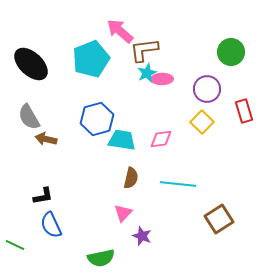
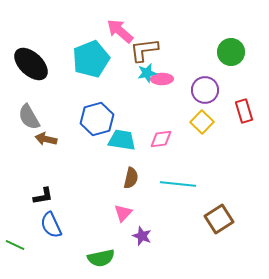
cyan star: rotated 12 degrees clockwise
purple circle: moved 2 px left, 1 px down
